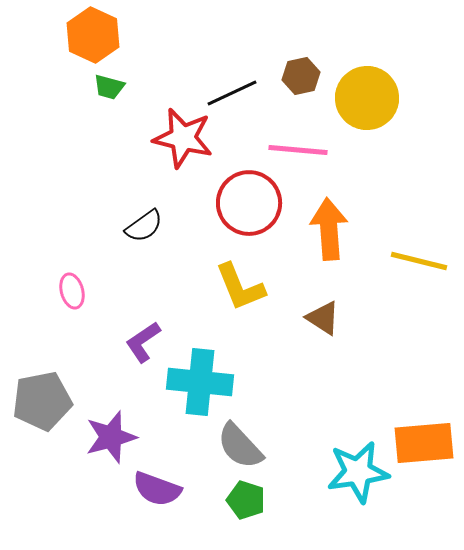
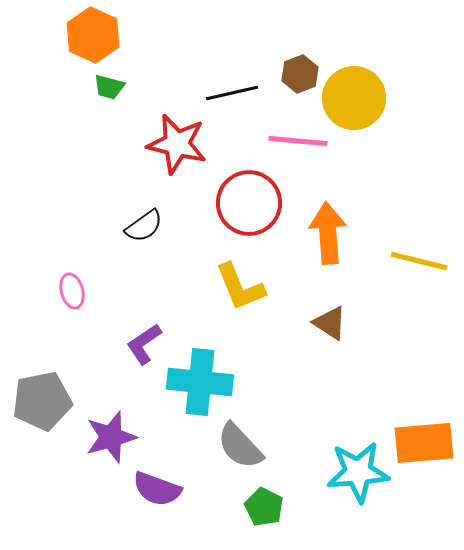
brown hexagon: moved 1 px left, 2 px up; rotated 9 degrees counterclockwise
black line: rotated 12 degrees clockwise
yellow circle: moved 13 px left
red star: moved 6 px left, 6 px down
pink line: moved 9 px up
orange arrow: moved 1 px left, 4 px down
brown triangle: moved 7 px right, 5 px down
purple L-shape: moved 1 px right, 2 px down
cyan star: rotated 4 degrees clockwise
green pentagon: moved 18 px right, 7 px down; rotated 9 degrees clockwise
